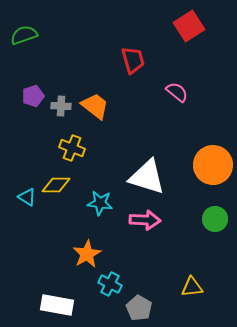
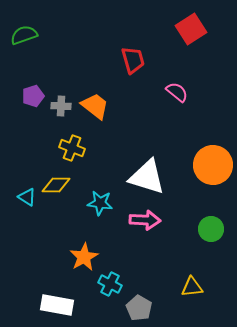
red square: moved 2 px right, 3 px down
green circle: moved 4 px left, 10 px down
orange star: moved 3 px left, 3 px down
